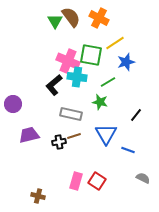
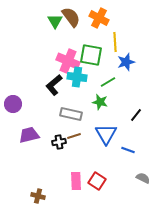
yellow line: moved 1 px up; rotated 60 degrees counterclockwise
pink rectangle: rotated 18 degrees counterclockwise
